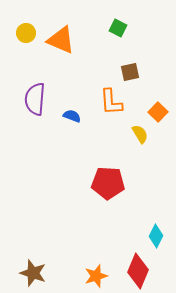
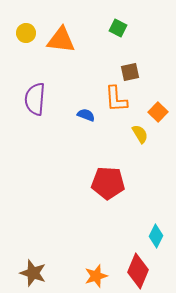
orange triangle: rotated 16 degrees counterclockwise
orange L-shape: moved 5 px right, 3 px up
blue semicircle: moved 14 px right, 1 px up
